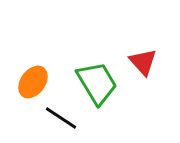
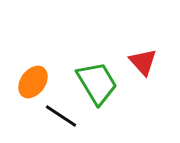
black line: moved 2 px up
